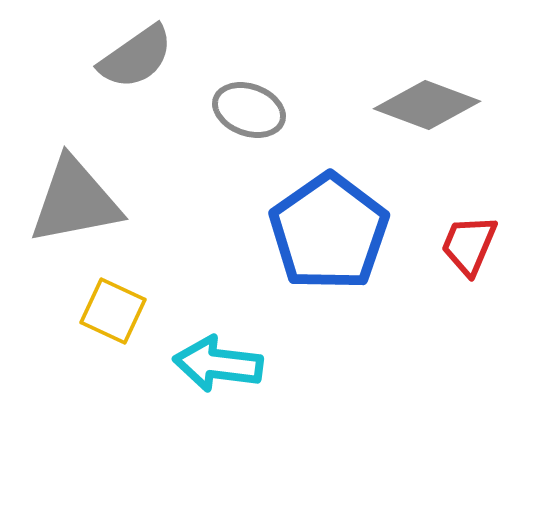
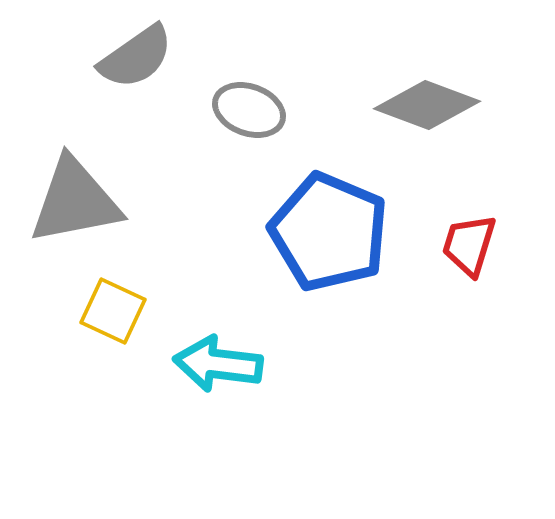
blue pentagon: rotated 14 degrees counterclockwise
red trapezoid: rotated 6 degrees counterclockwise
